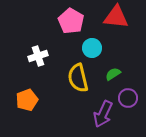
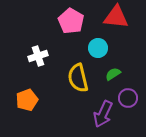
cyan circle: moved 6 px right
